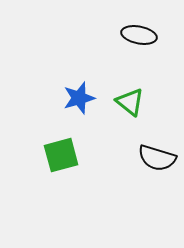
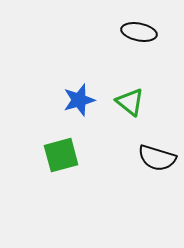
black ellipse: moved 3 px up
blue star: moved 2 px down
